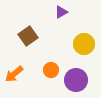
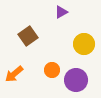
orange circle: moved 1 px right
